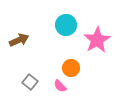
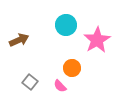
orange circle: moved 1 px right
